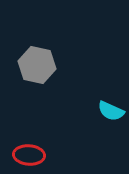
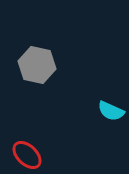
red ellipse: moved 2 px left; rotated 40 degrees clockwise
